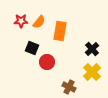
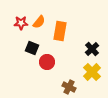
red star: moved 2 px down
